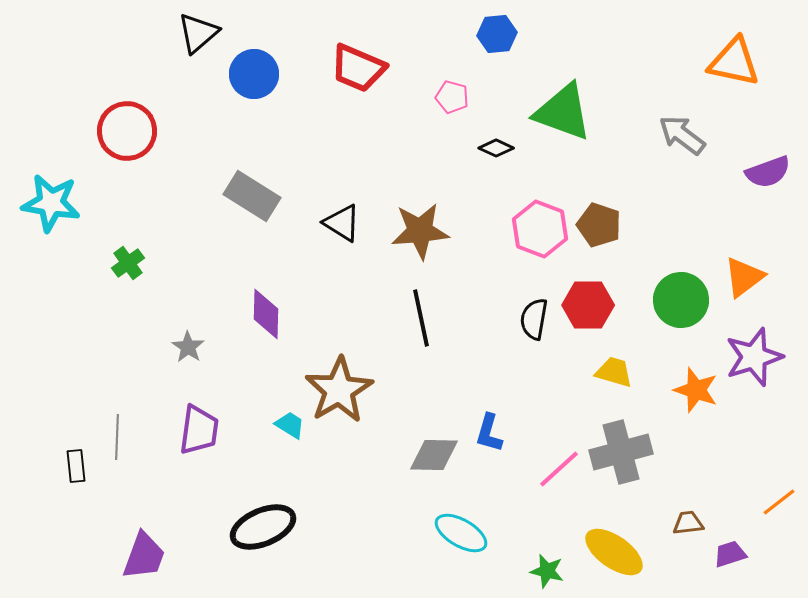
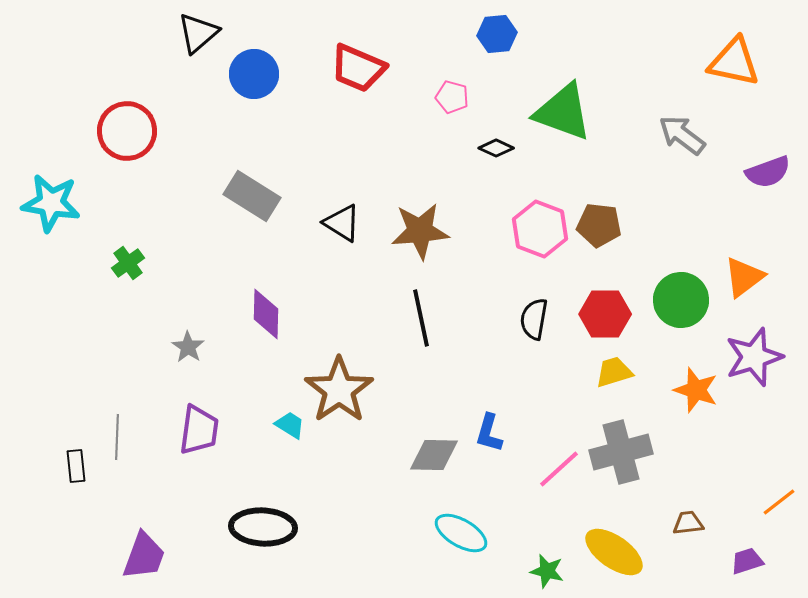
brown pentagon at (599, 225): rotated 12 degrees counterclockwise
red hexagon at (588, 305): moved 17 px right, 9 px down
yellow trapezoid at (614, 372): rotated 33 degrees counterclockwise
brown star at (339, 390): rotated 4 degrees counterclockwise
black ellipse at (263, 527): rotated 26 degrees clockwise
purple trapezoid at (730, 554): moved 17 px right, 7 px down
